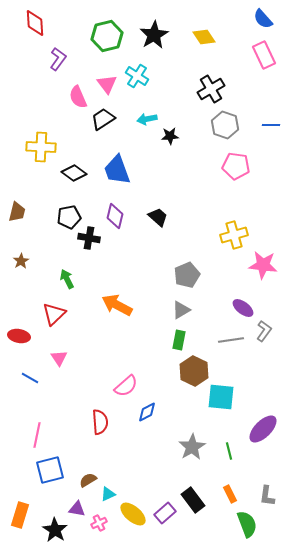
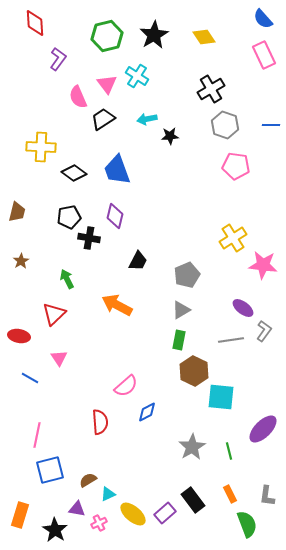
black trapezoid at (158, 217): moved 20 px left, 44 px down; rotated 75 degrees clockwise
yellow cross at (234, 235): moved 1 px left, 3 px down; rotated 16 degrees counterclockwise
